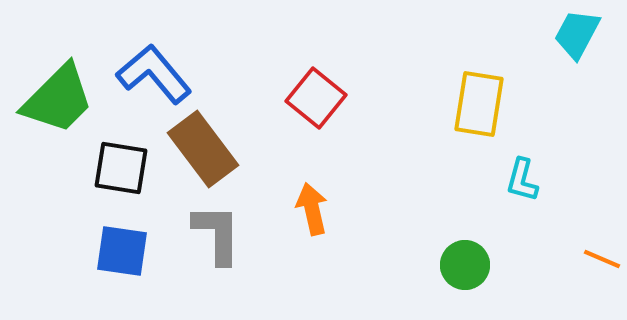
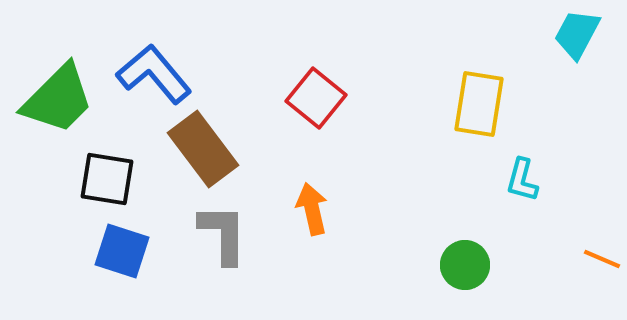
black square: moved 14 px left, 11 px down
gray L-shape: moved 6 px right
blue square: rotated 10 degrees clockwise
